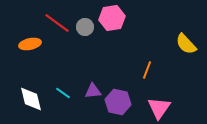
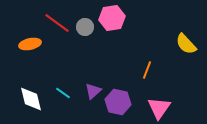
purple triangle: rotated 36 degrees counterclockwise
